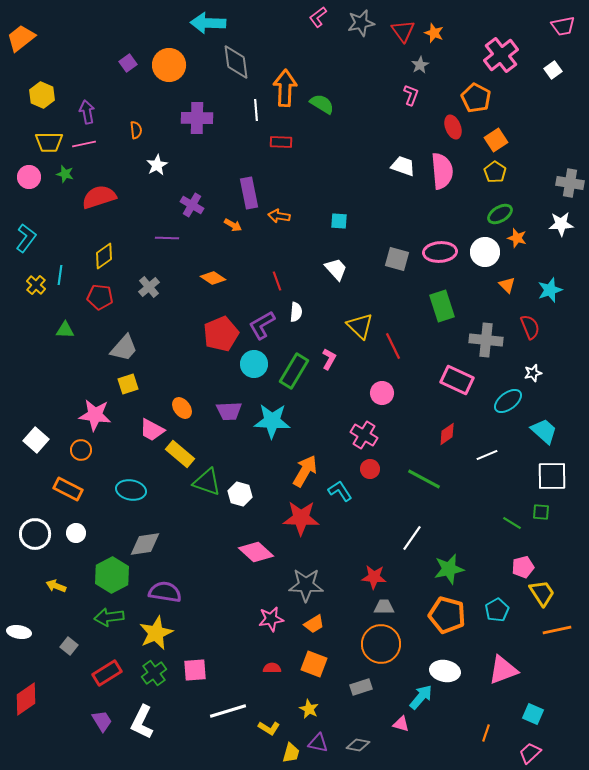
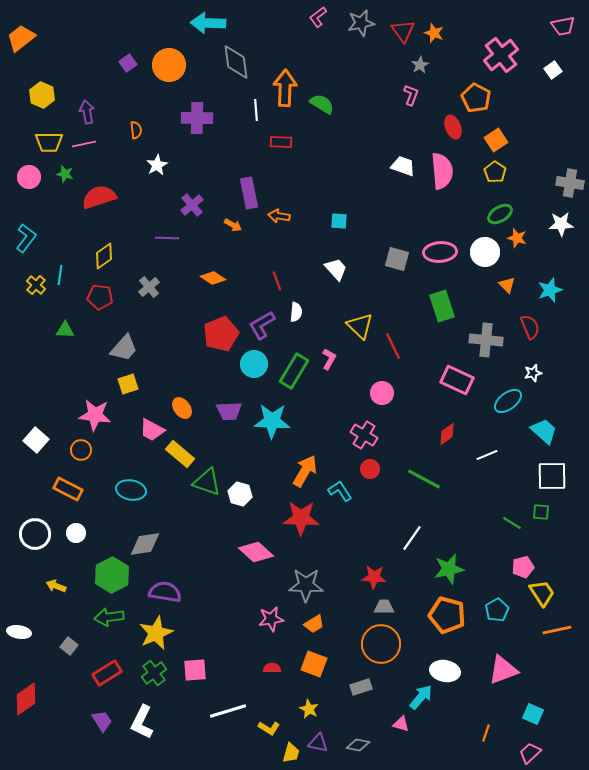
purple cross at (192, 205): rotated 20 degrees clockwise
